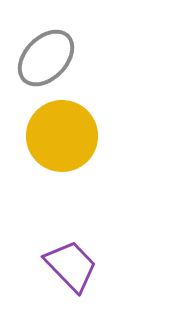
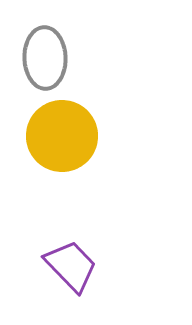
gray ellipse: moved 1 px left; rotated 46 degrees counterclockwise
